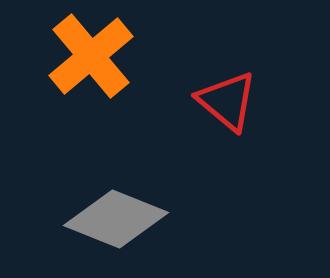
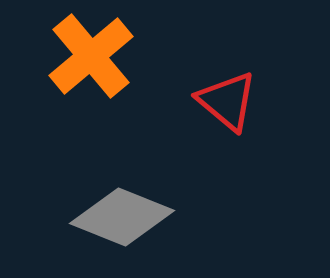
gray diamond: moved 6 px right, 2 px up
